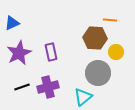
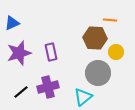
purple star: rotated 10 degrees clockwise
black line: moved 1 px left, 5 px down; rotated 21 degrees counterclockwise
